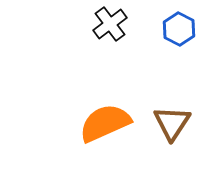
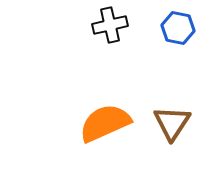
black cross: moved 1 px down; rotated 24 degrees clockwise
blue hexagon: moved 1 px left, 1 px up; rotated 16 degrees counterclockwise
